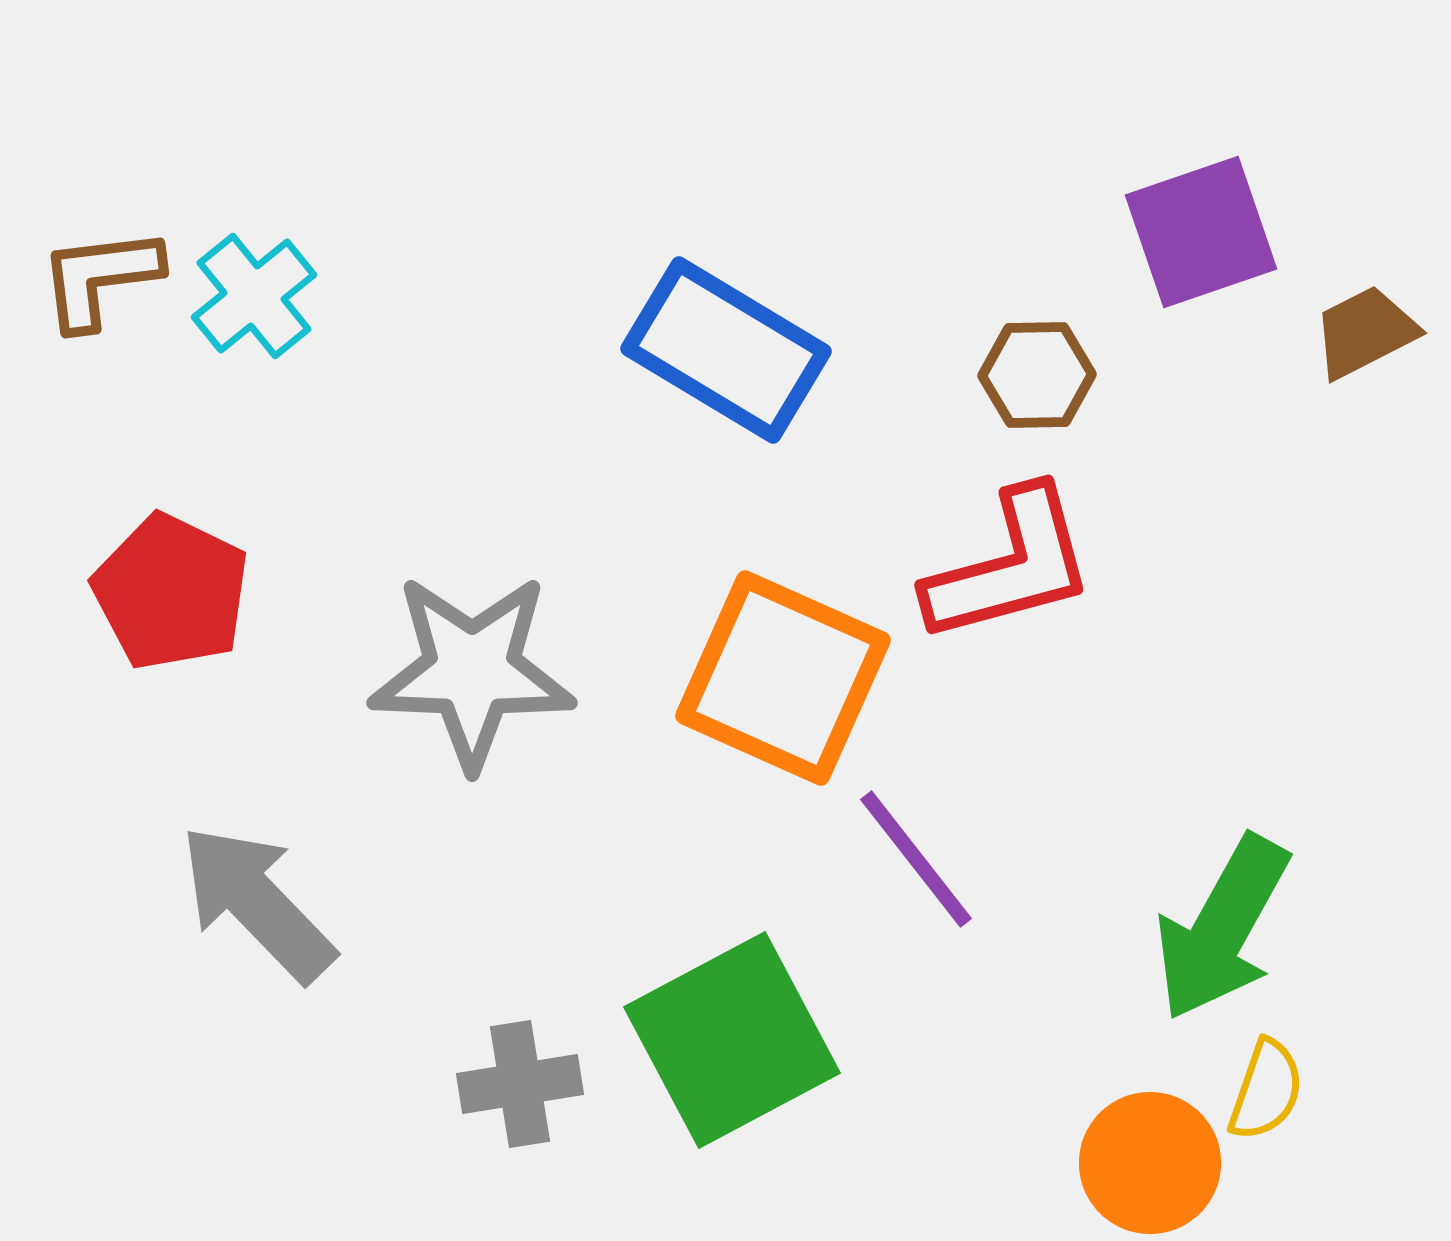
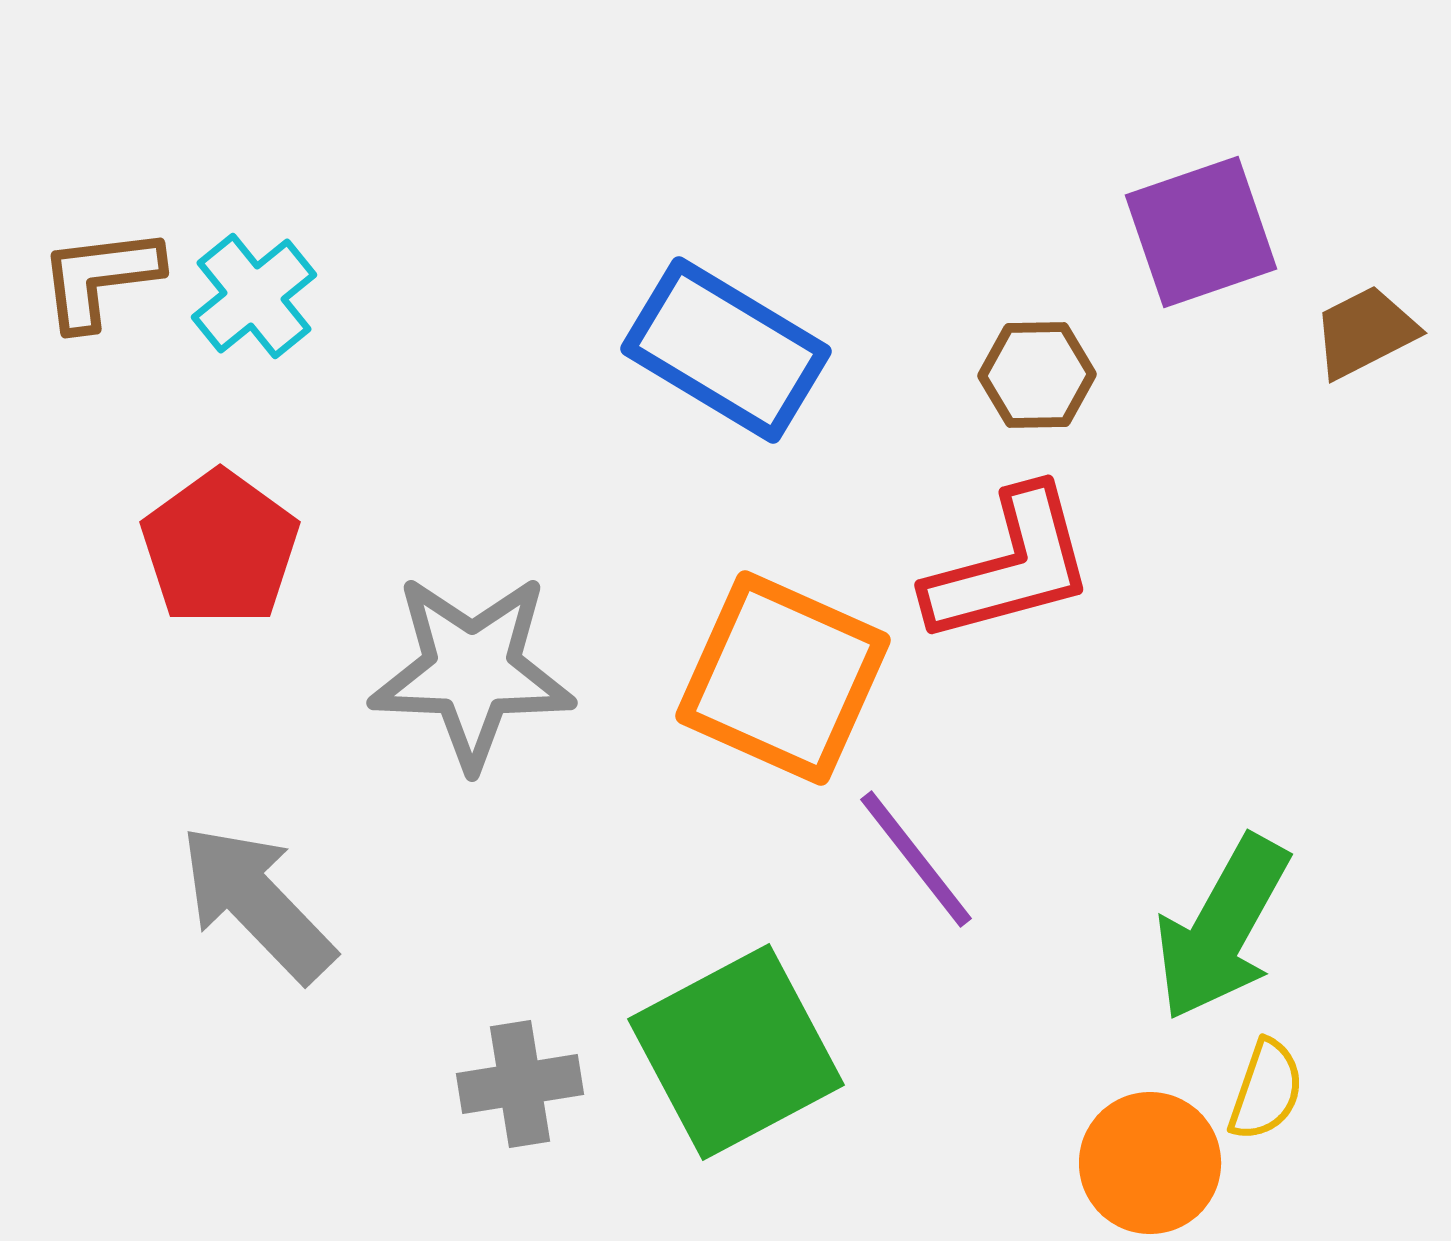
red pentagon: moved 49 px right, 44 px up; rotated 10 degrees clockwise
green square: moved 4 px right, 12 px down
